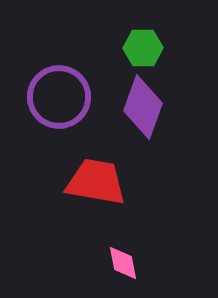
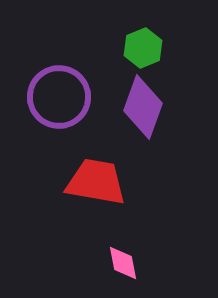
green hexagon: rotated 21 degrees counterclockwise
